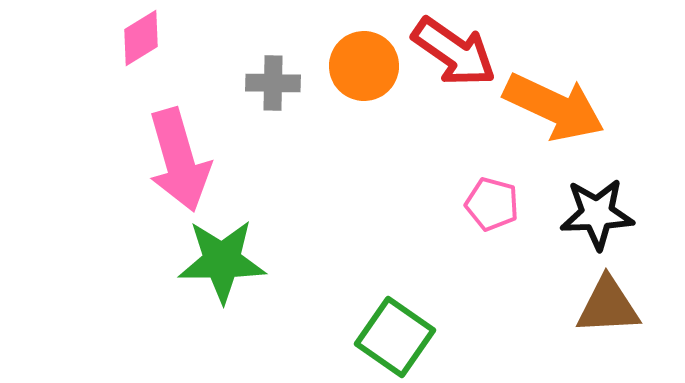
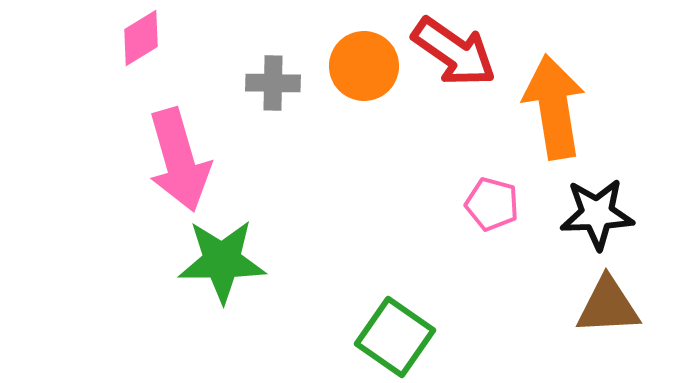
orange arrow: rotated 124 degrees counterclockwise
